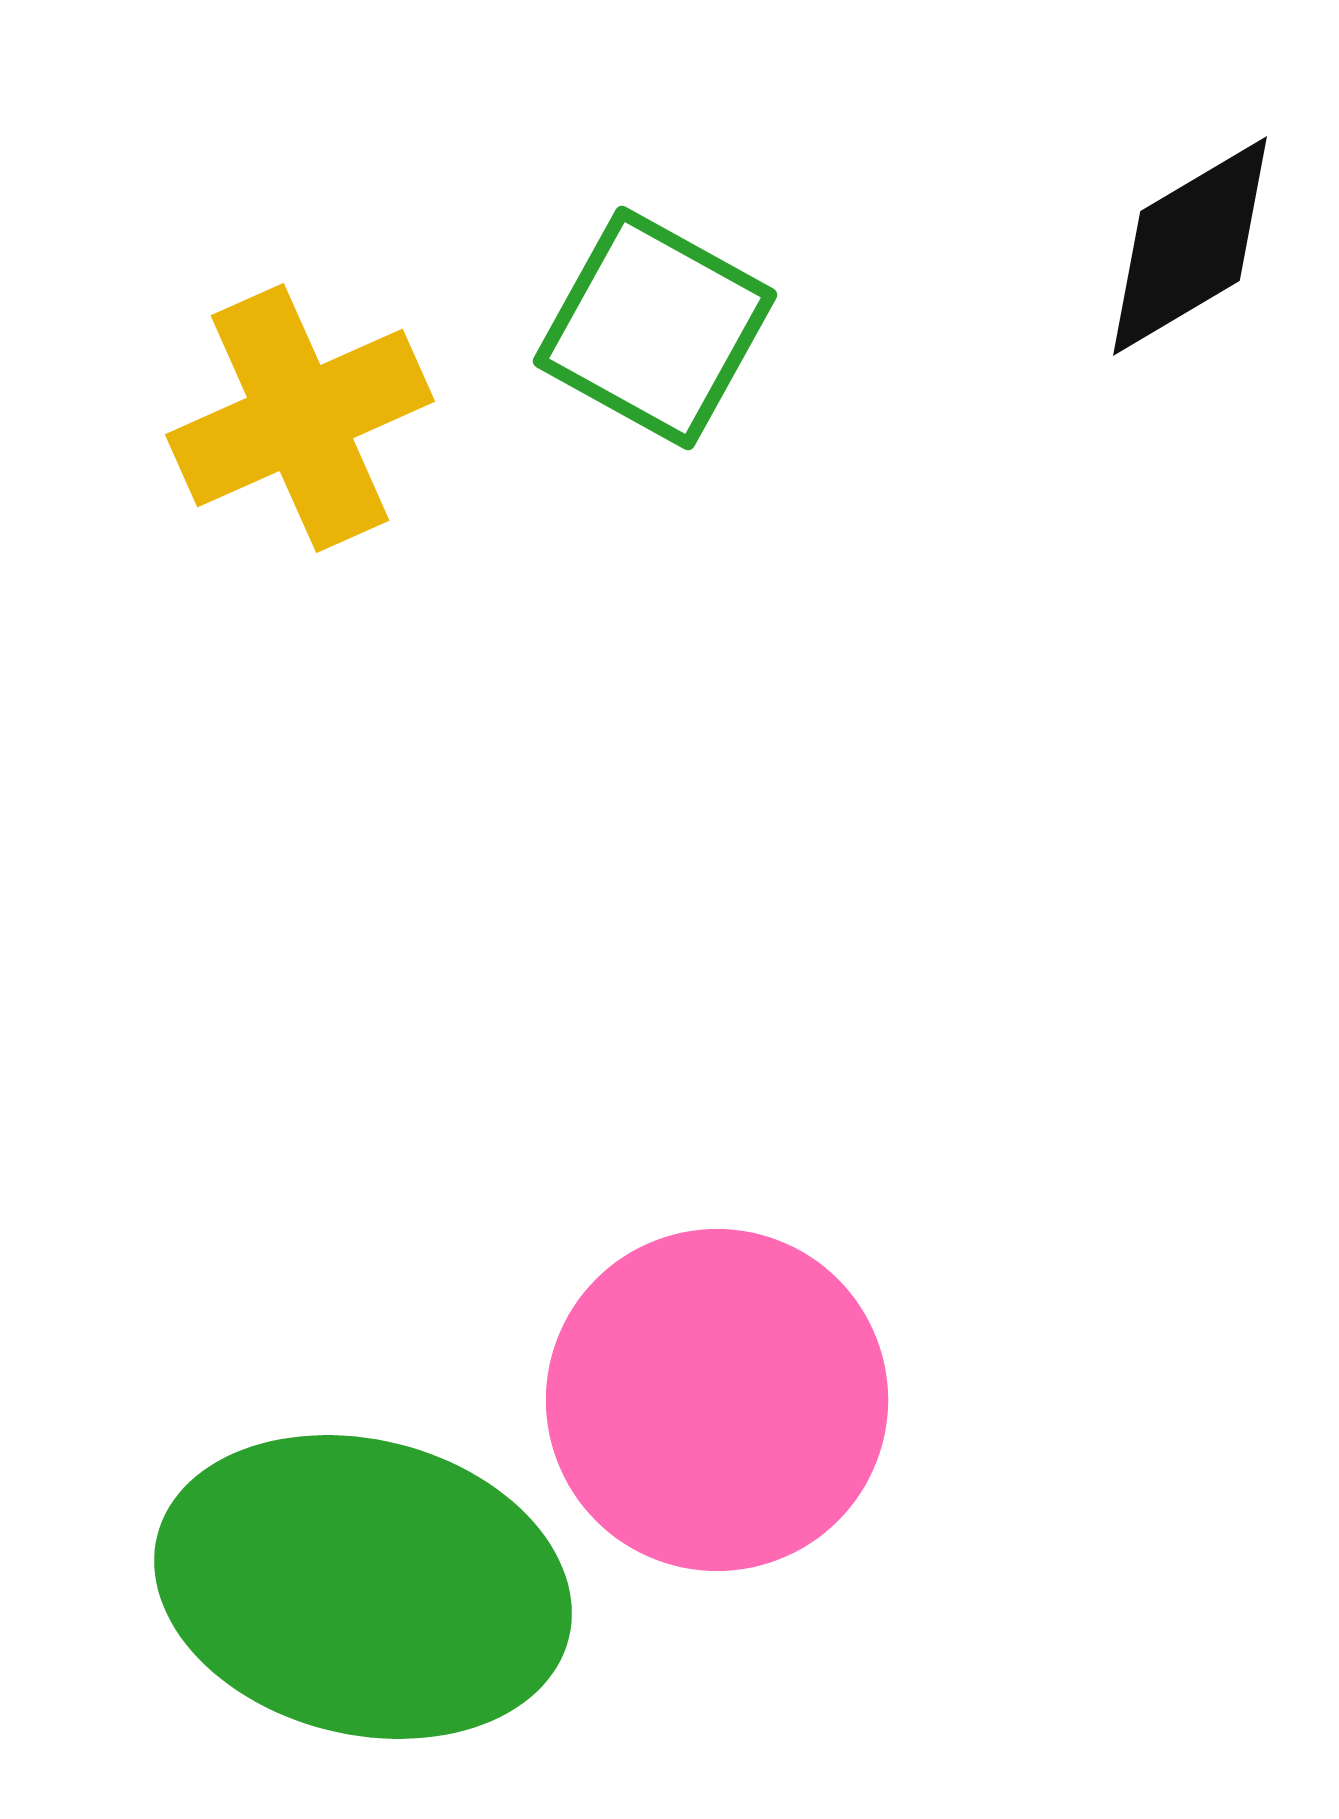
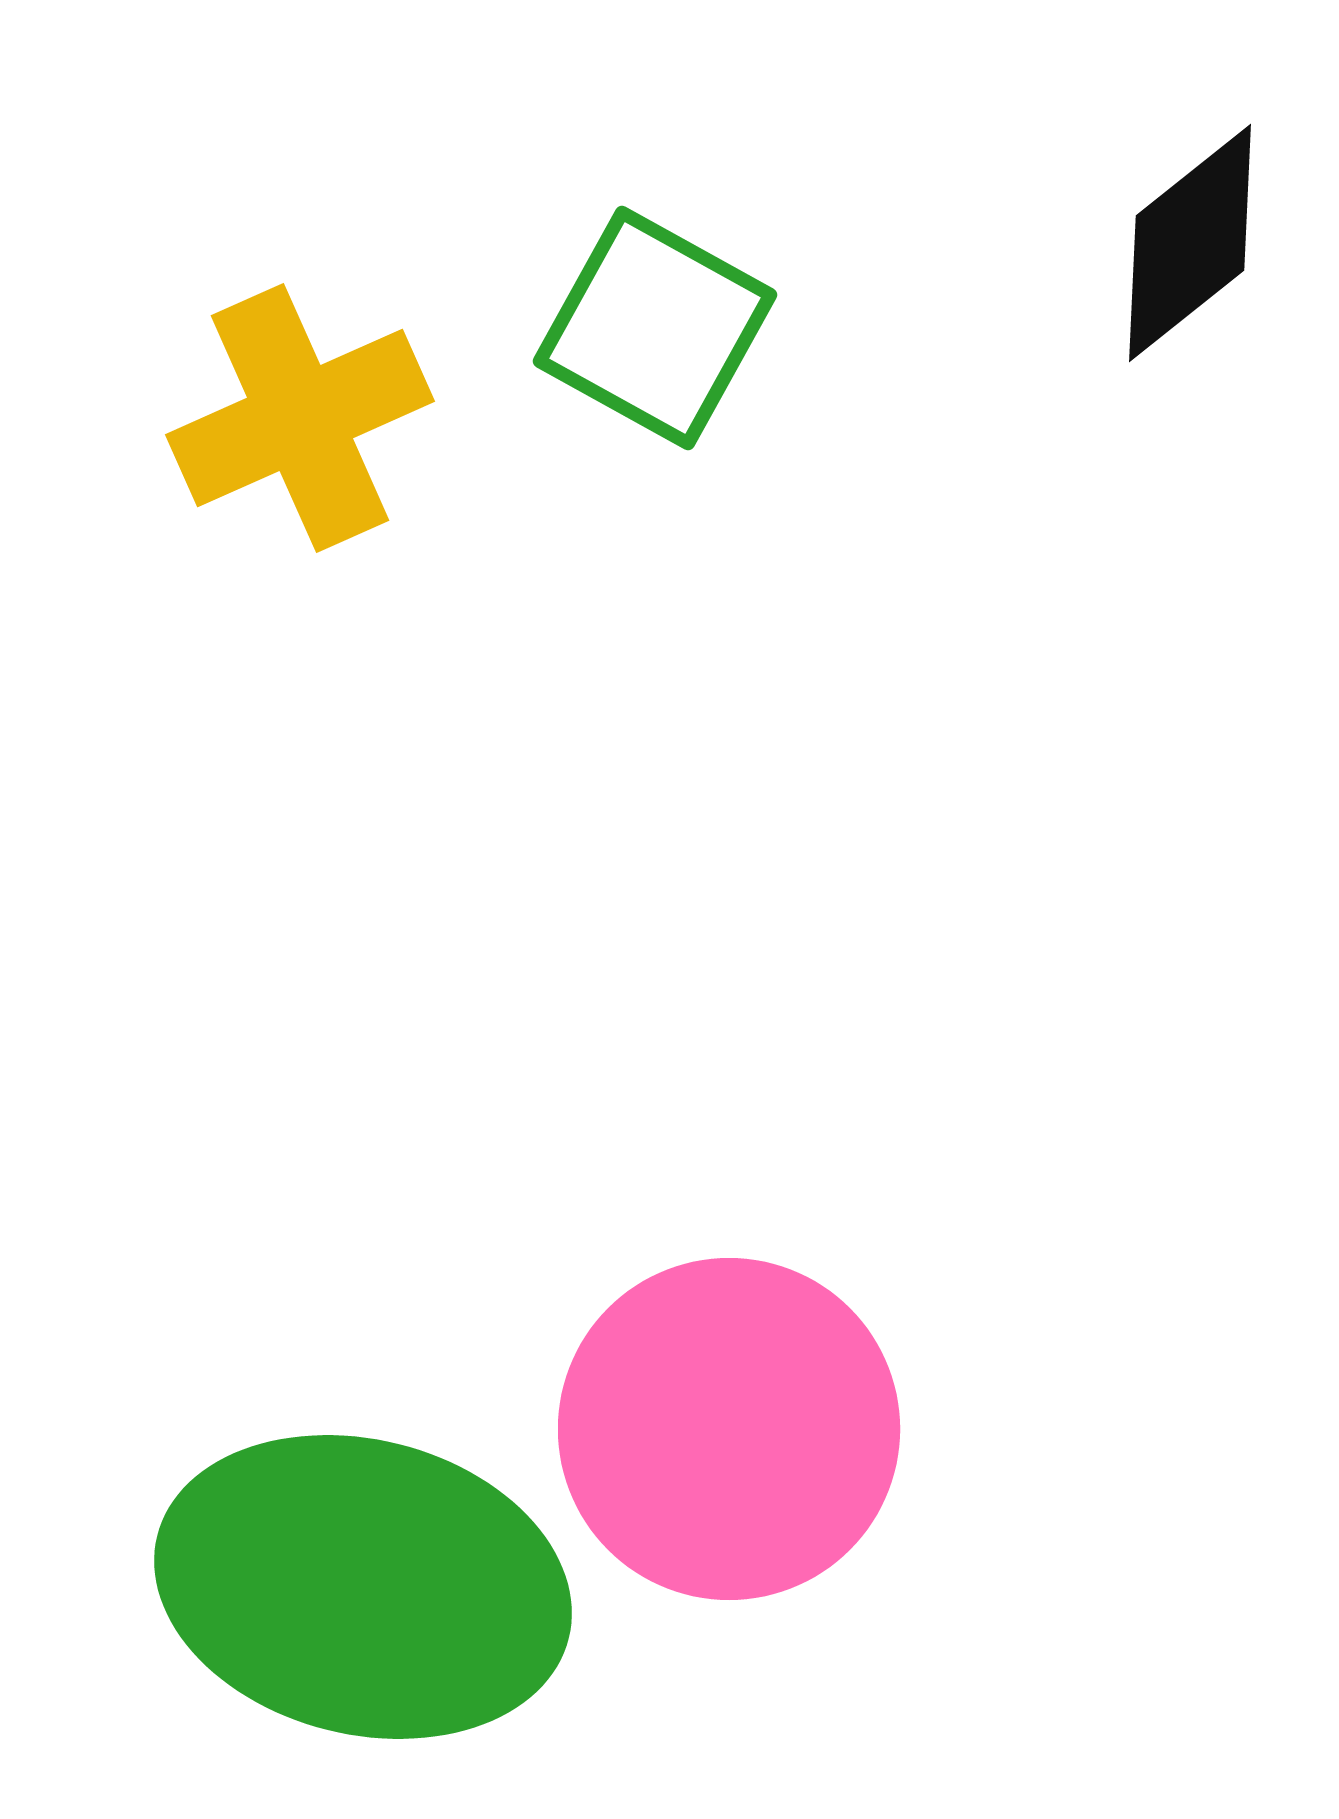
black diamond: moved 3 px up; rotated 8 degrees counterclockwise
pink circle: moved 12 px right, 29 px down
